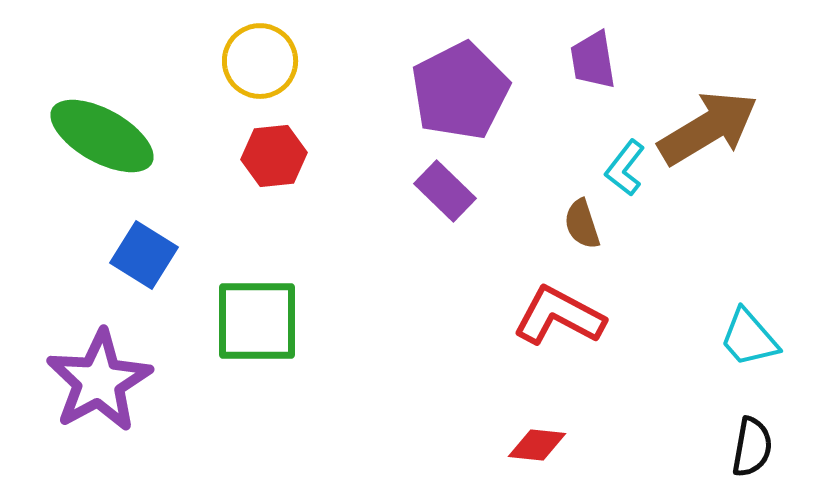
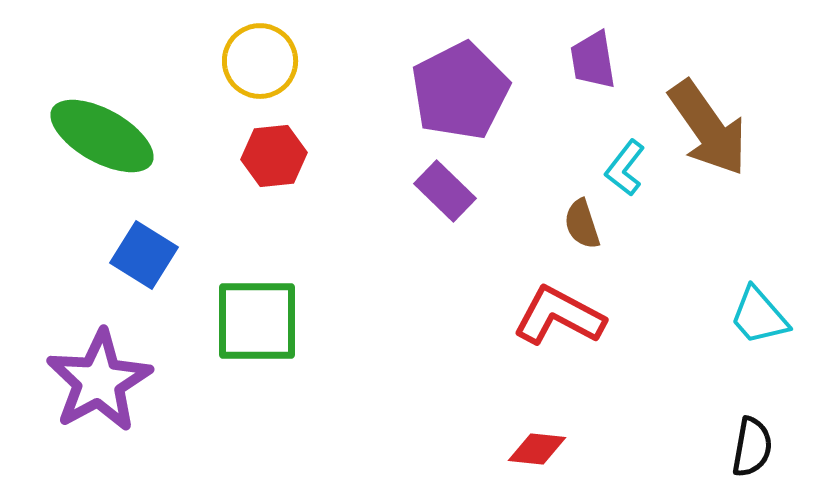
brown arrow: rotated 86 degrees clockwise
cyan trapezoid: moved 10 px right, 22 px up
red diamond: moved 4 px down
